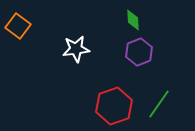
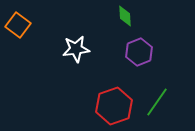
green diamond: moved 8 px left, 4 px up
orange square: moved 1 px up
green line: moved 2 px left, 2 px up
